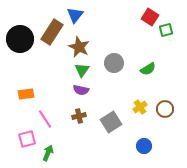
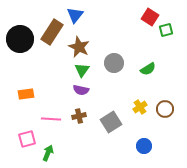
pink line: moved 6 px right; rotated 54 degrees counterclockwise
